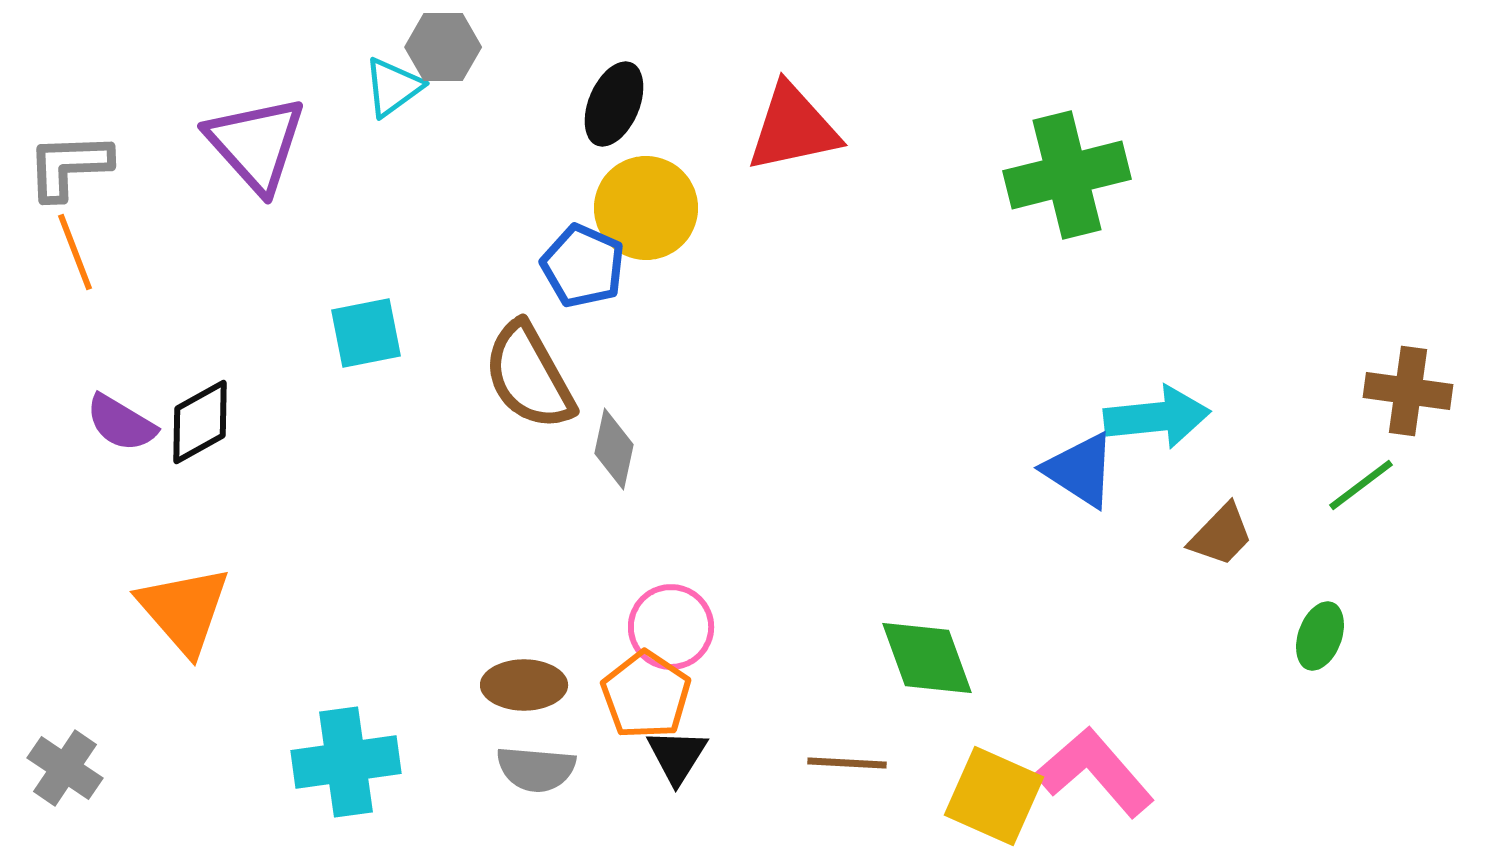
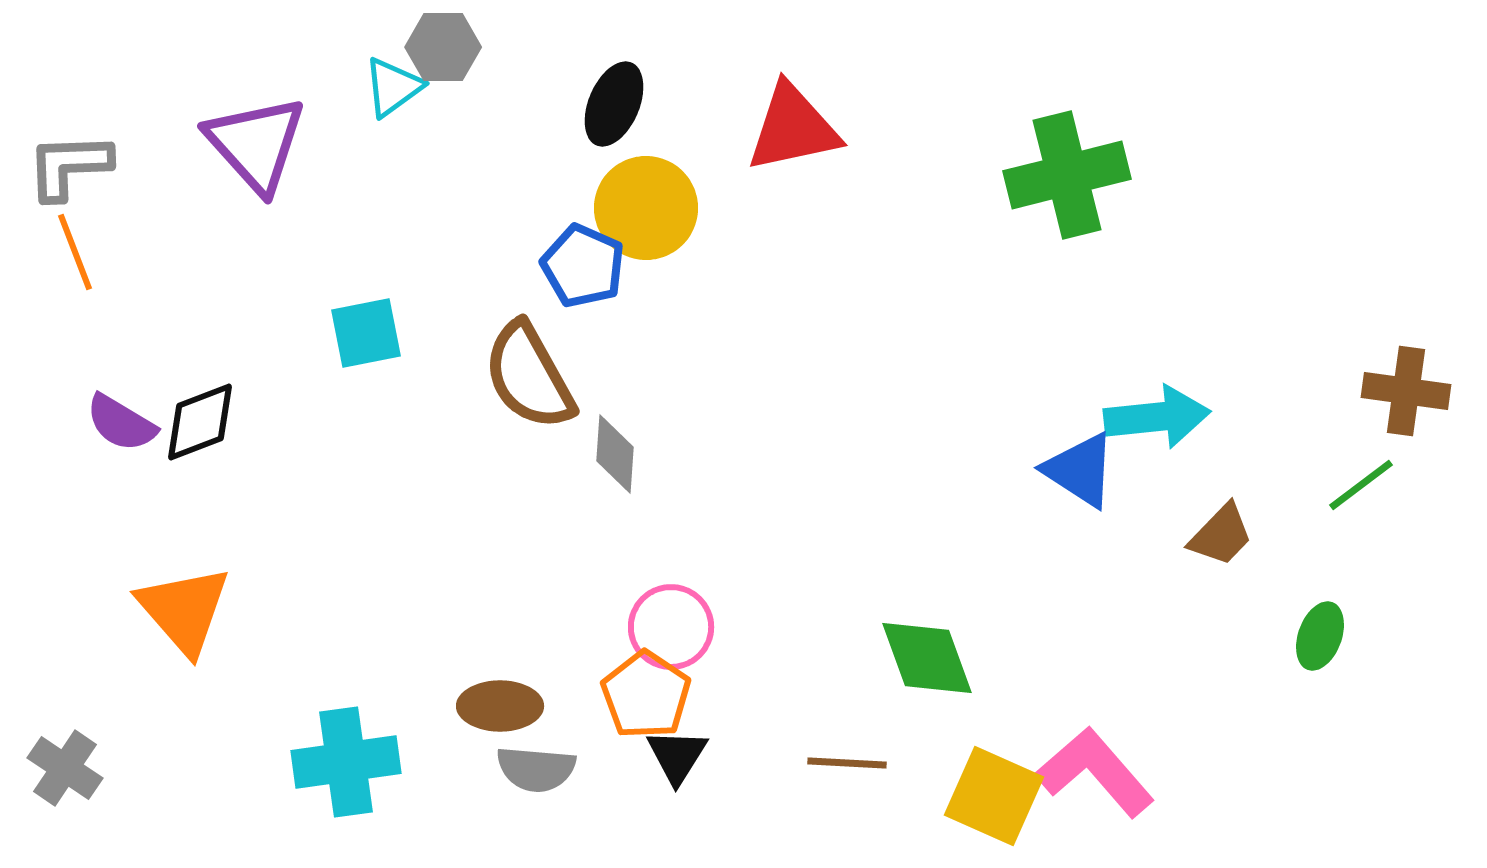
brown cross: moved 2 px left
black diamond: rotated 8 degrees clockwise
gray diamond: moved 1 px right, 5 px down; rotated 8 degrees counterclockwise
brown ellipse: moved 24 px left, 21 px down
